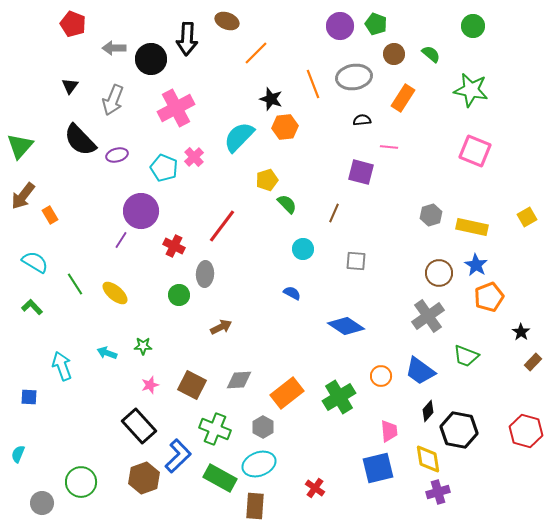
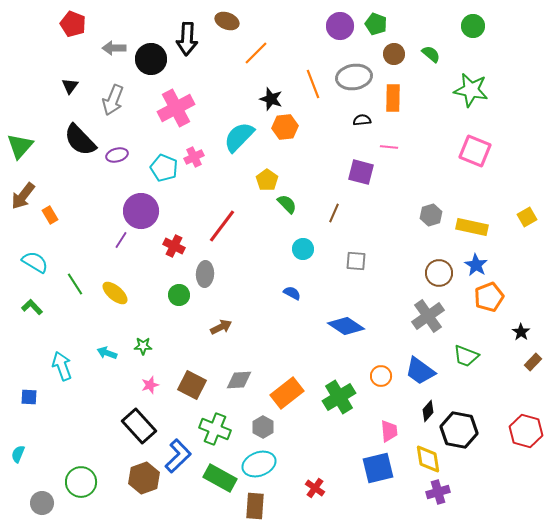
orange rectangle at (403, 98): moved 10 px left; rotated 32 degrees counterclockwise
pink cross at (194, 157): rotated 18 degrees clockwise
yellow pentagon at (267, 180): rotated 20 degrees counterclockwise
